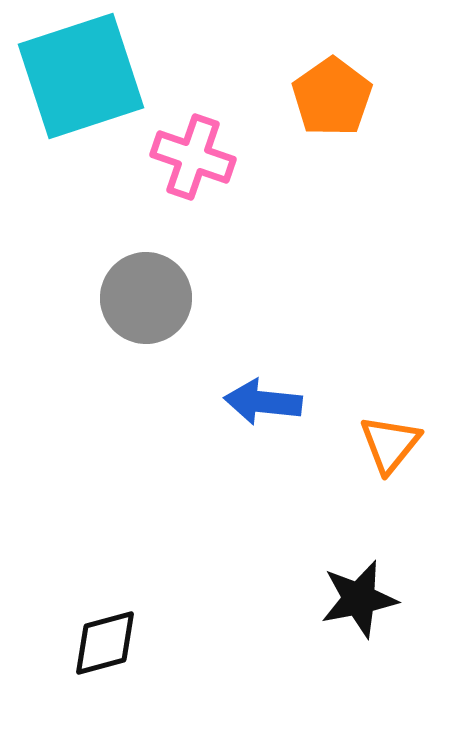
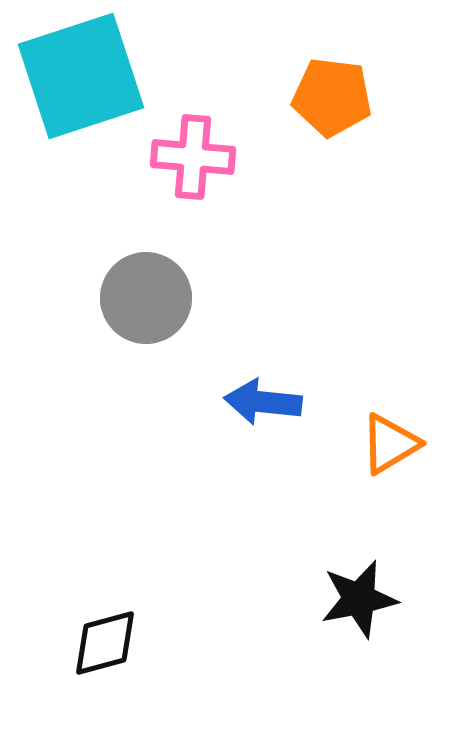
orange pentagon: rotated 30 degrees counterclockwise
pink cross: rotated 14 degrees counterclockwise
orange triangle: rotated 20 degrees clockwise
